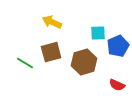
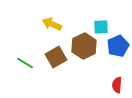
yellow arrow: moved 2 px down
cyan square: moved 3 px right, 6 px up
brown square: moved 5 px right, 5 px down; rotated 15 degrees counterclockwise
brown hexagon: moved 16 px up; rotated 10 degrees counterclockwise
red semicircle: rotated 70 degrees clockwise
